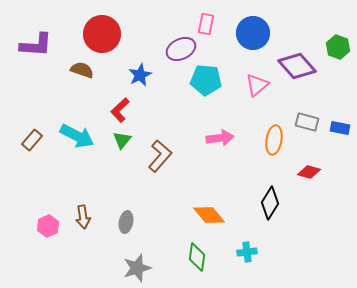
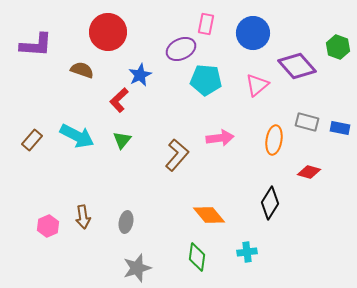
red circle: moved 6 px right, 2 px up
red L-shape: moved 1 px left, 10 px up
brown L-shape: moved 17 px right, 1 px up
